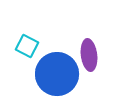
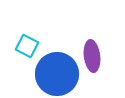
purple ellipse: moved 3 px right, 1 px down
